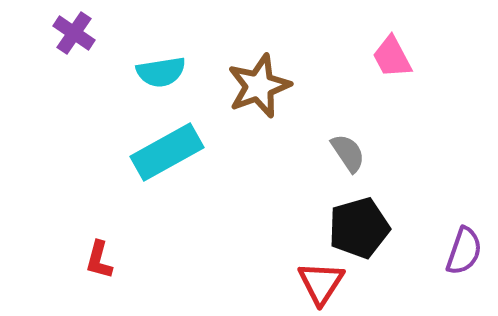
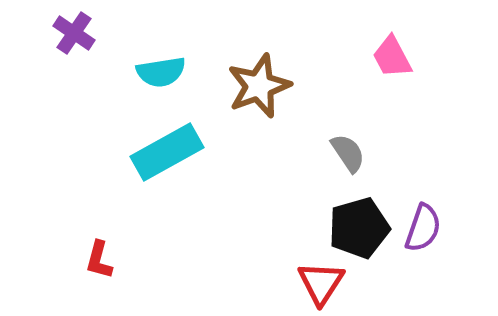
purple semicircle: moved 41 px left, 23 px up
